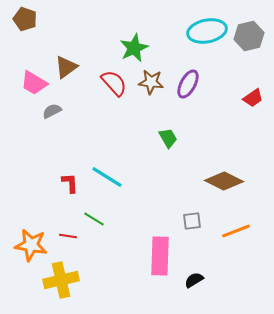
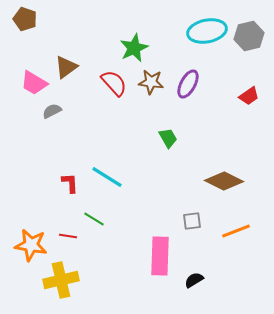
red trapezoid: moved 4 px left, 2 px up
